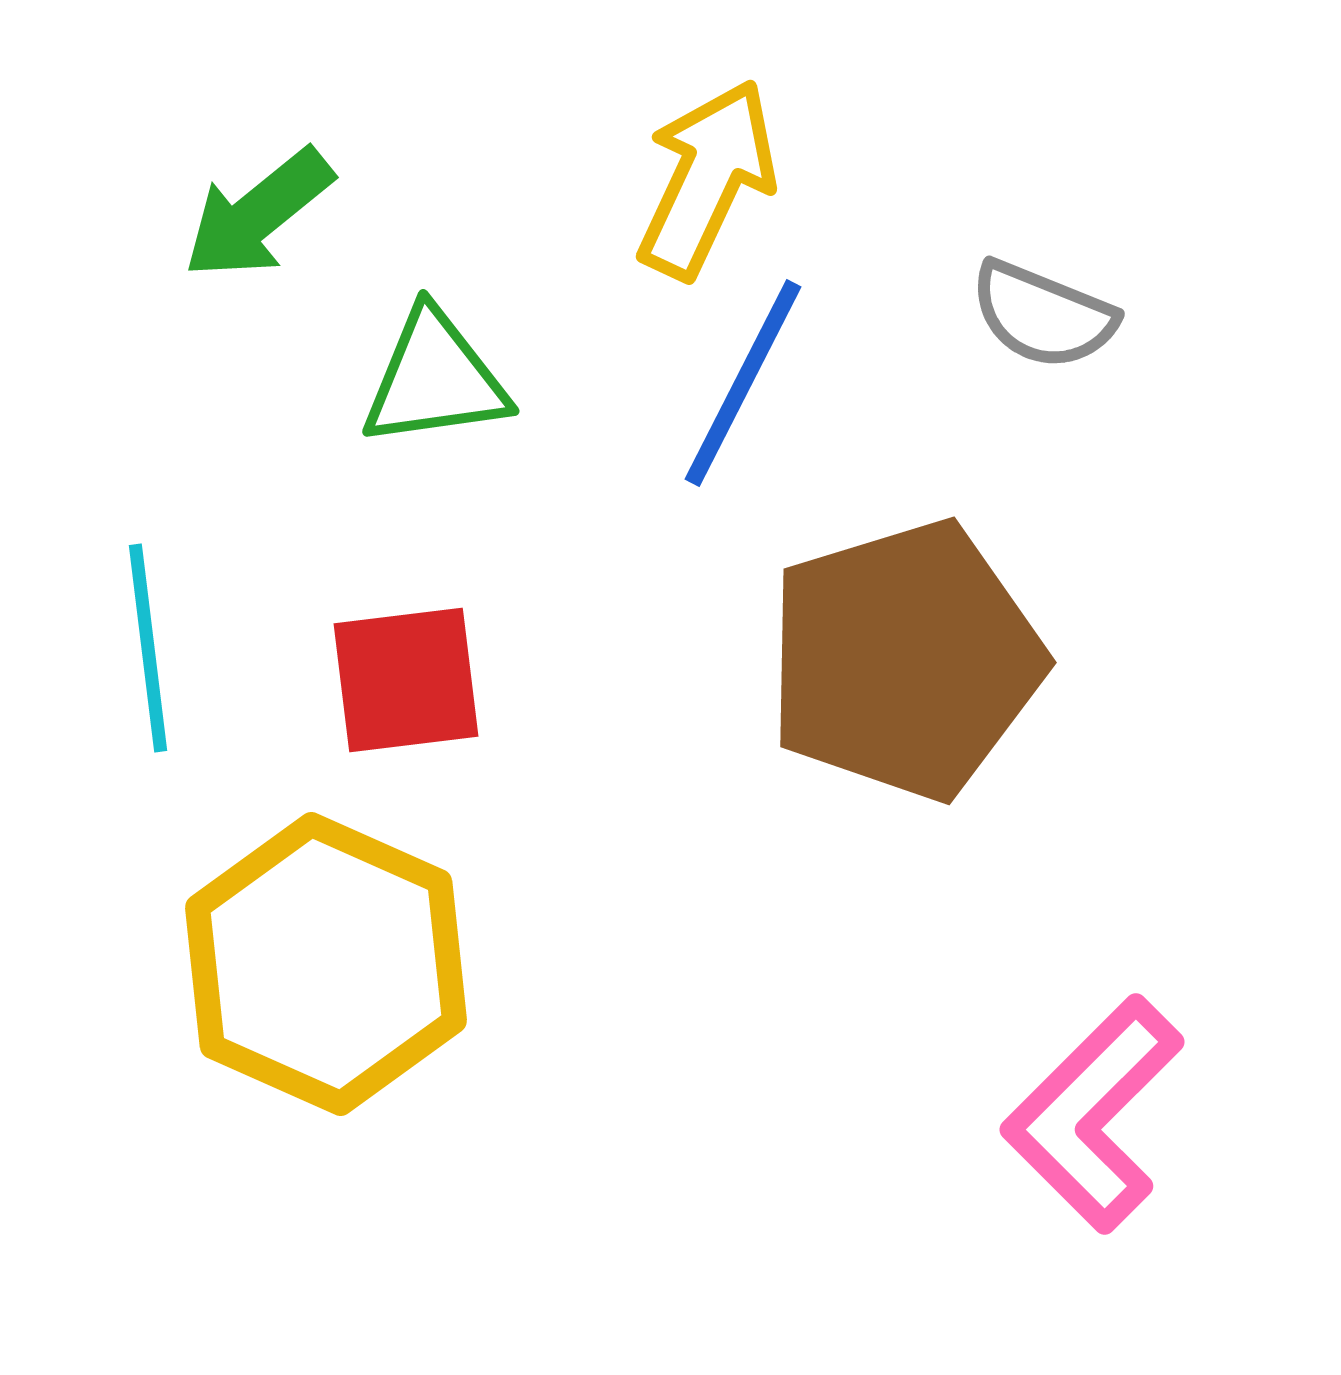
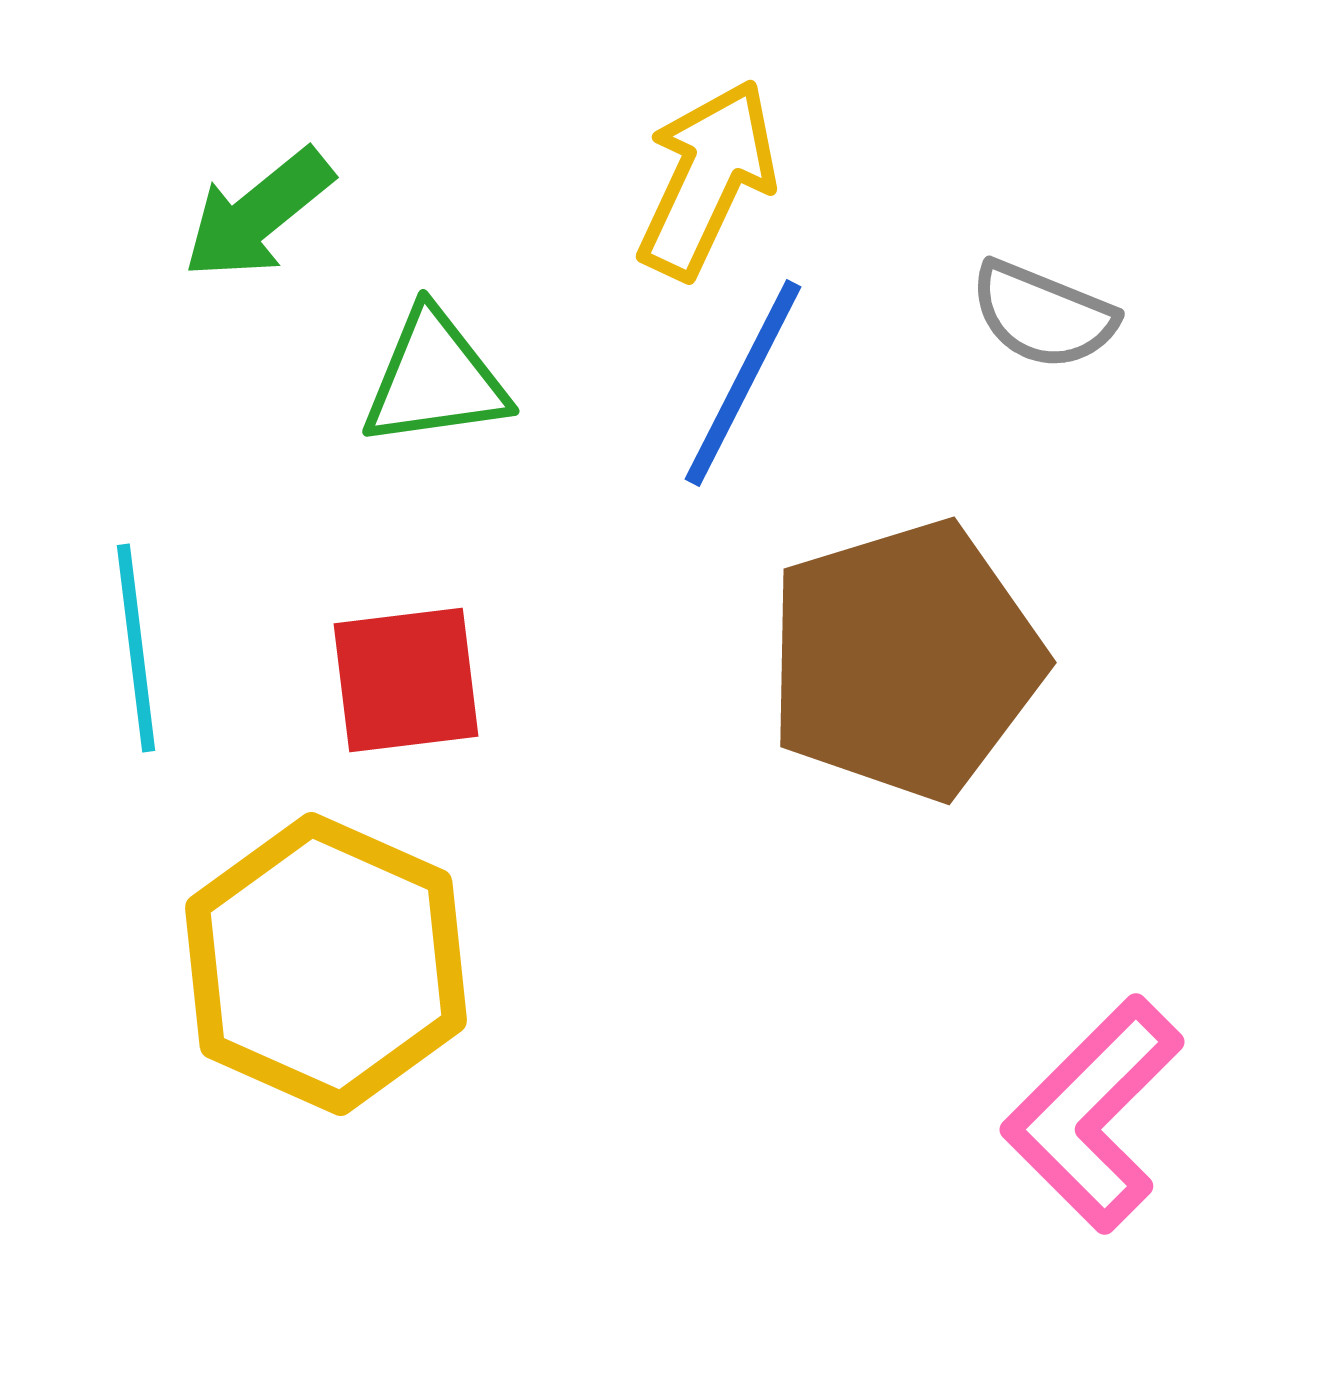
cyan line: moved 12 px left
